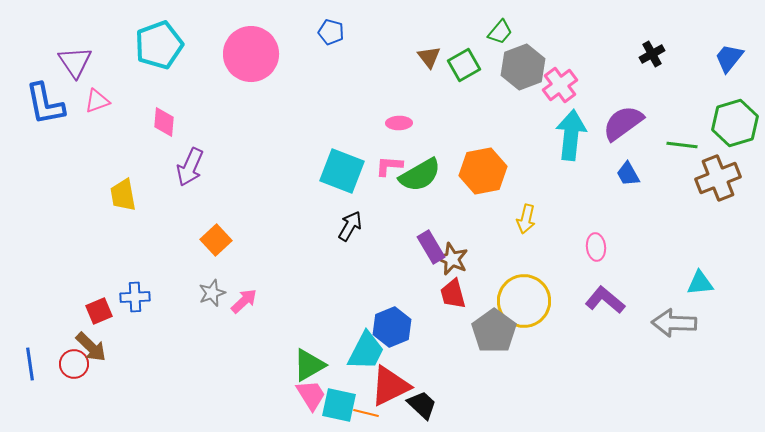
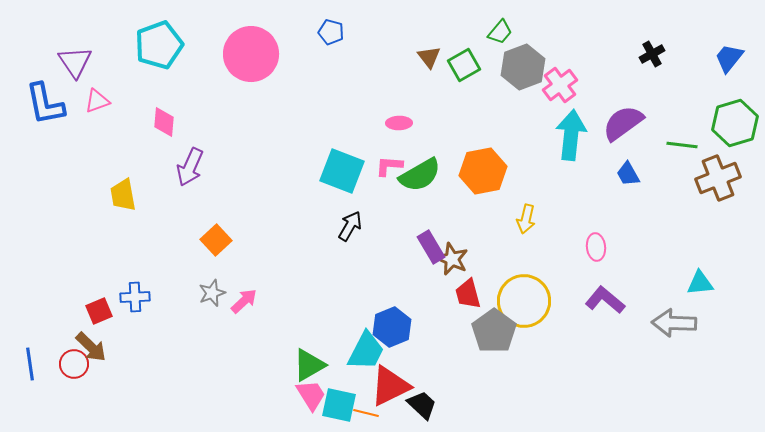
red trapezoid at (453, 294): moved 15 px right
